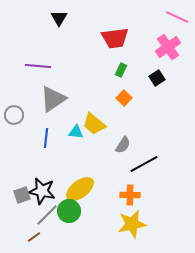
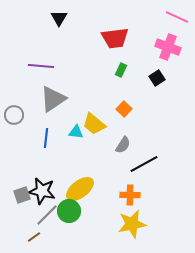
pink cross: rotated 35 degrees counterclockwise
purple line: moved 3 px right
orange square: moved 11 px down
